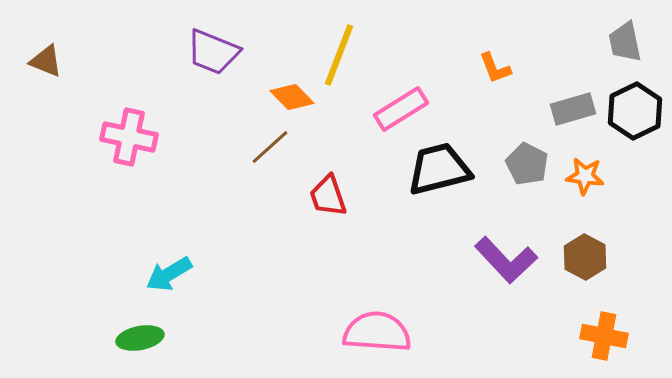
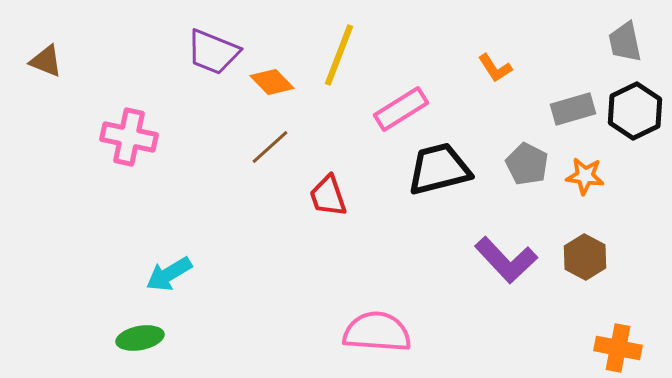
orange L-shape: rotated 12 degrees counterclockwise
orange diamond: moved 20 px left, 15 px up
orange cross: moved 14 px right, 12 px down
